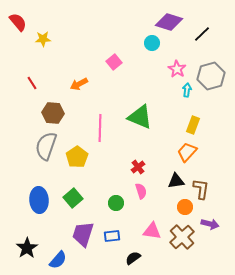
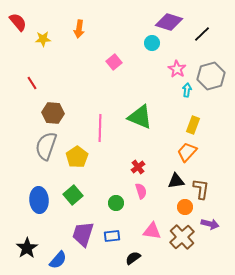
orange arrow: moved 55 px up; rotated 54 degrees counterclockwise
green square: moved 3 px up
